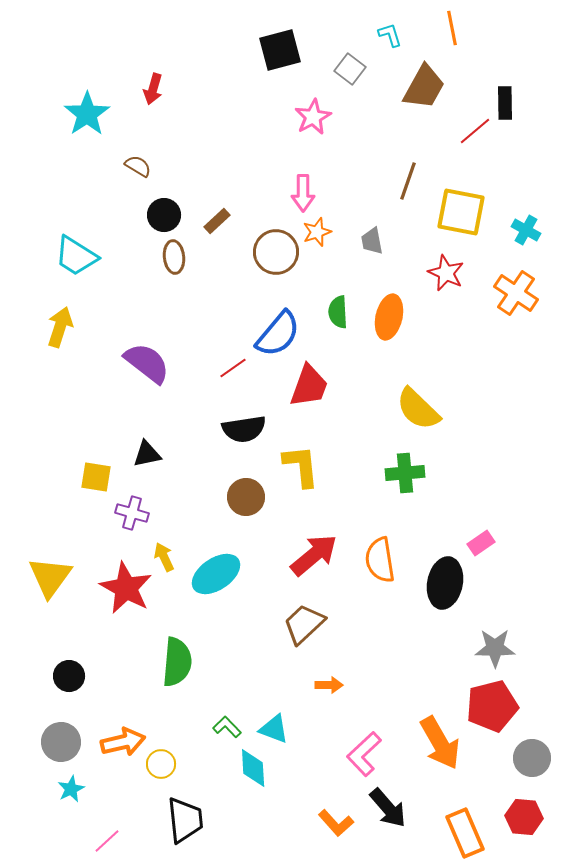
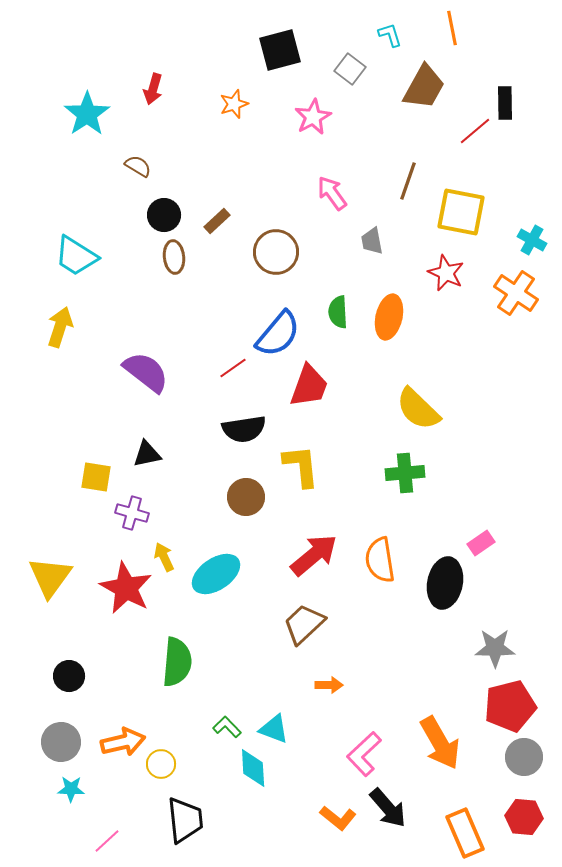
pink arrow at (303, 193): moved 29 px right; rotated 144 degrees clockwise
cyan cross at (526, 230): moved 6 px right, 10 px down
orange star at (317, 232): moved 83 px left, 128 px up
purple semicircle at (147, 363): moved 1 px left, 9 px down
red pentagon at (492, 706): moved 18 px right
gray circle at (532, 758): moved 8 px left, 1 px up
cyan star at (71, 789): rotated 28 degrees clockwise
orange L-shape at (336, 823): moved 2 px right, 5 px up; rotated 9 degrees counterclockwise
